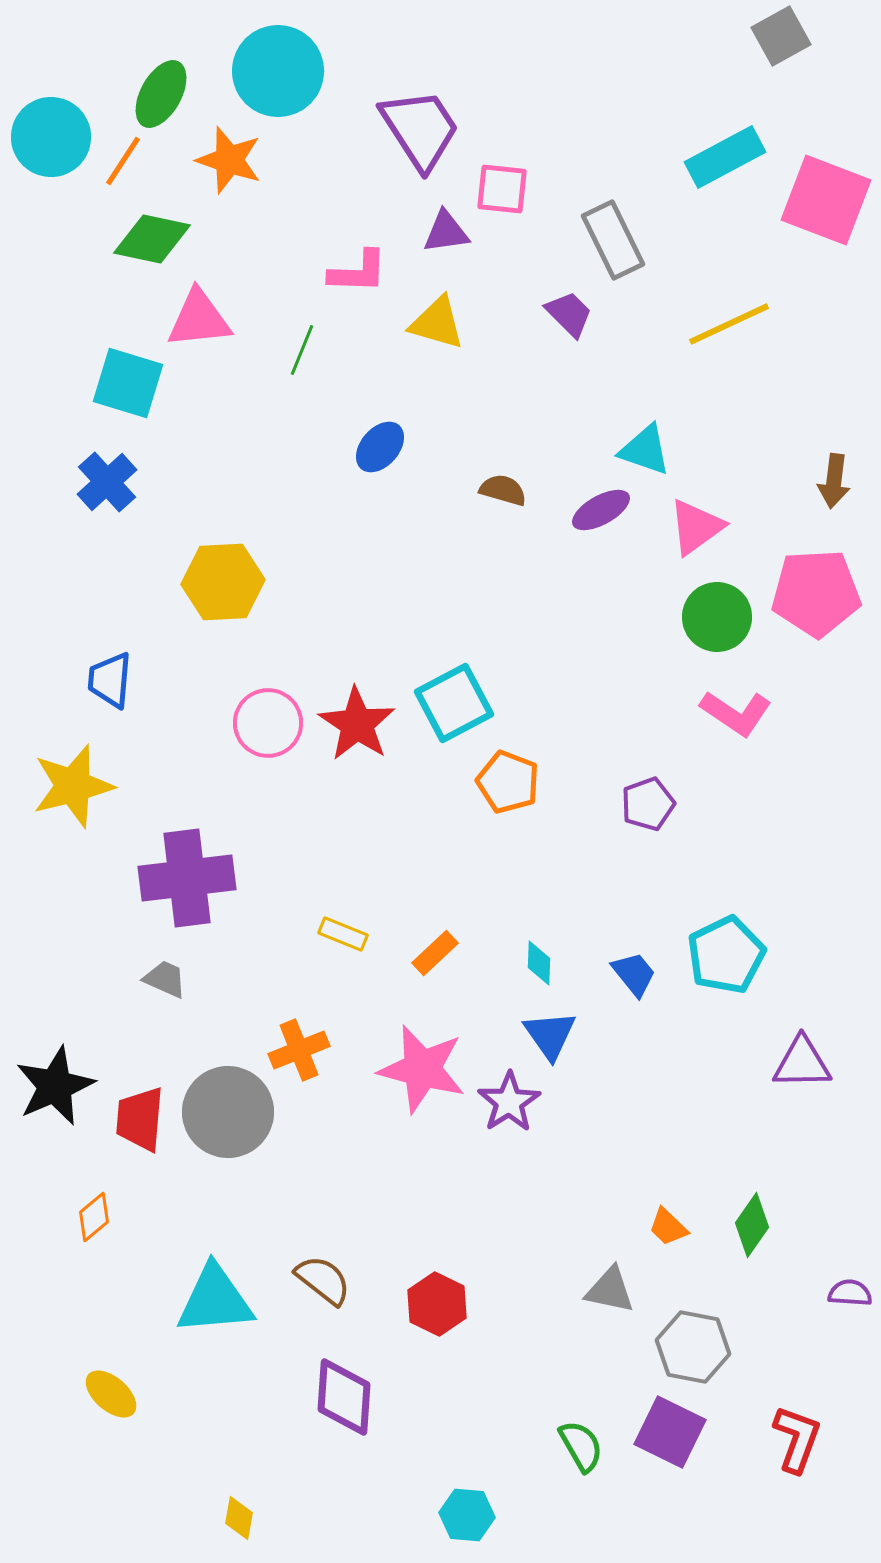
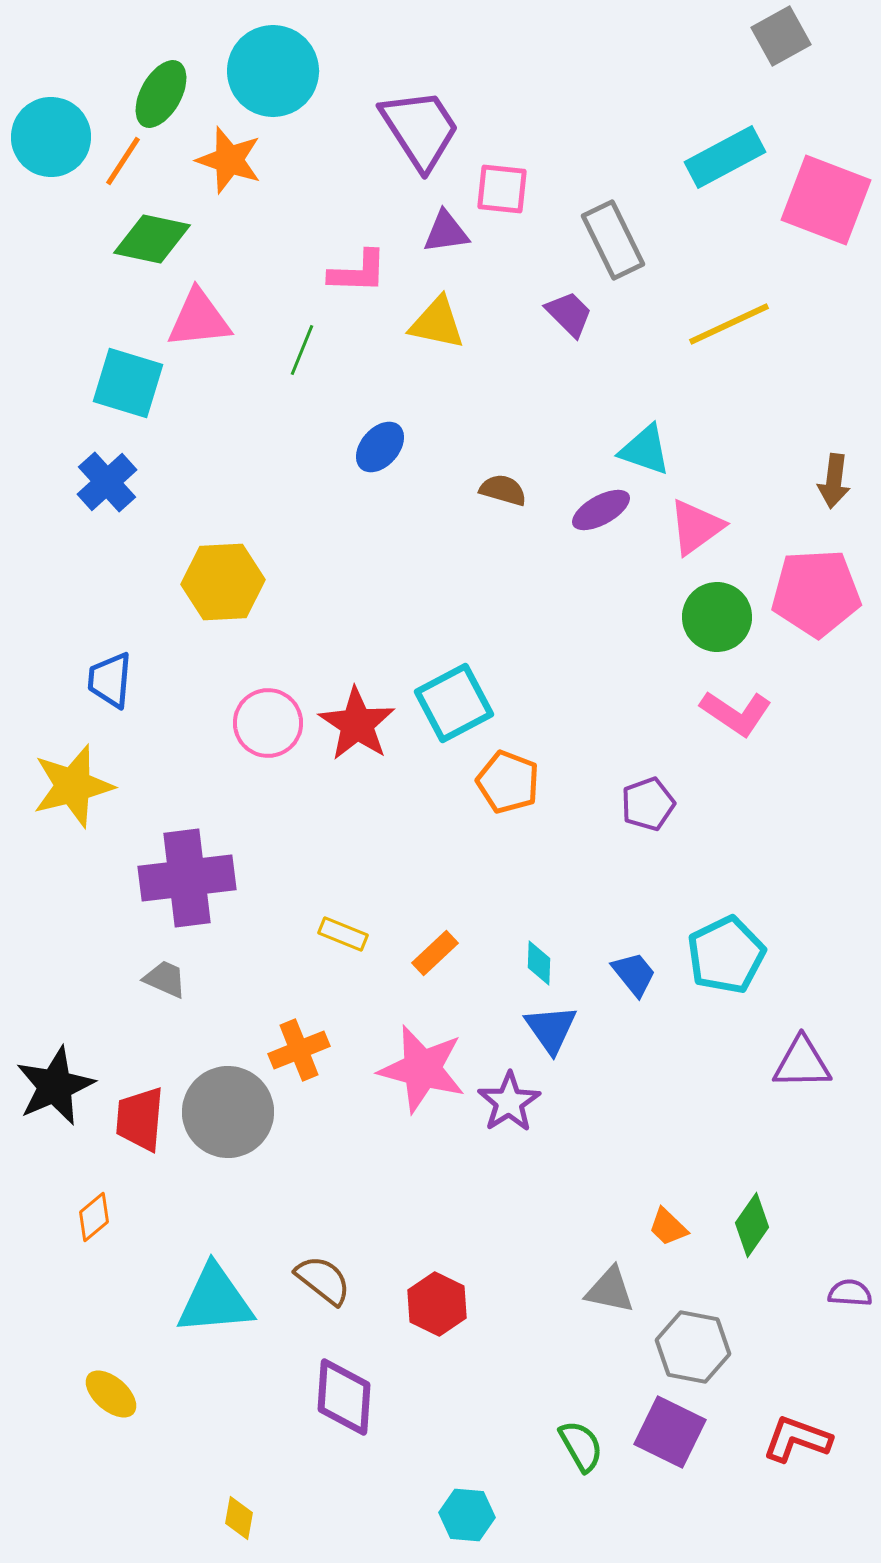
cyan circle at (278, 71): moved 5 px left
yellow triangle at (437, 323): rotated 4 degrees counterclockwise
blue triangle at (550, 1035): moved 1 px right, 6 px up
red L-shape at (797, 1439): rotated 90 degrees counterclockwise
